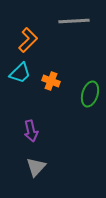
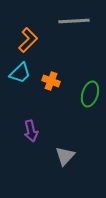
gray triangle: moved 29 px right, 11 px up
